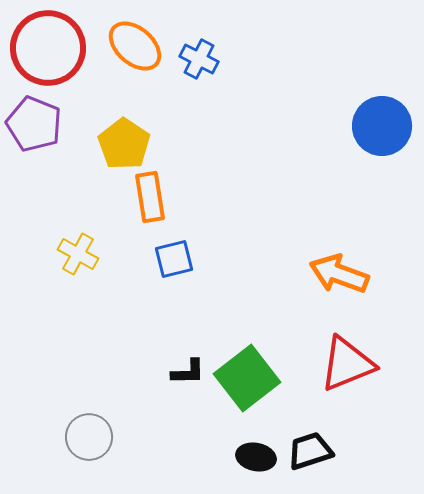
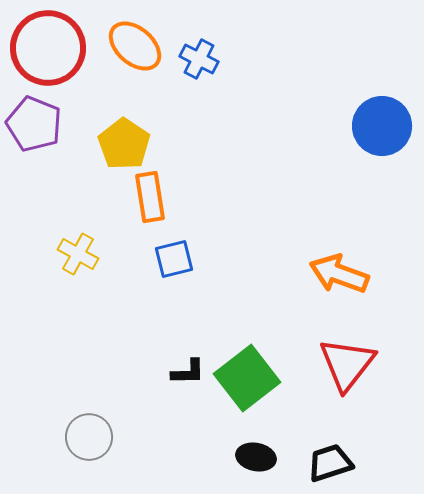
red triangle: rotated 30 degrees counterclockwise
black trapezoid: moved 20 px right, 12 px down
